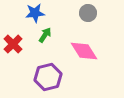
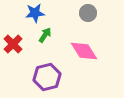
purple hexagon: moved 1 px left
